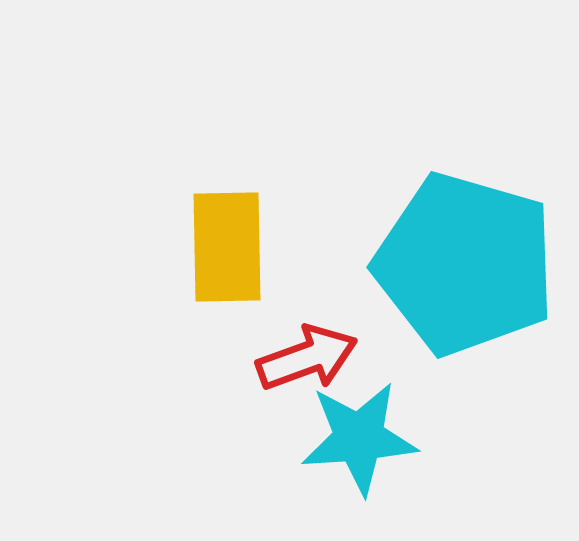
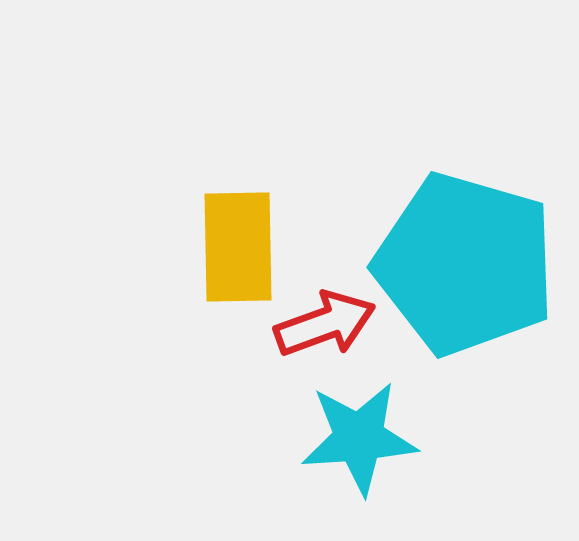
yellow rectangle: moved 11 px right
red arrow: moved 18 px right, 34 px up
